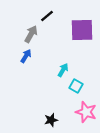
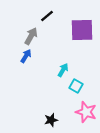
gray arrow: moved 2 px down
